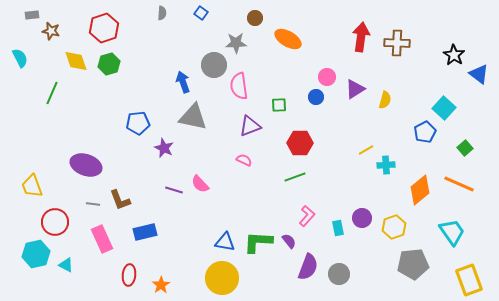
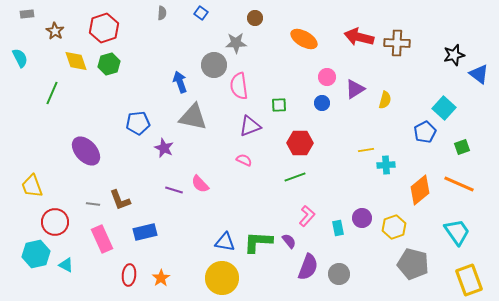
gray rectangle at (32, 15): moved 5 px left, 1 px up
brown star at (51, 31): moved 4 px right; rotated 18 degrees clockwise
red arrow at (361, 37): moved 2 px left; rotated 84 degrees counterclockwise
orange ellipse at (288, 39): moved 16 px right
black star at (454, 55): rotated 25 degrees clockwise
blue arrow at (183, 82): moved 3 px left
blue circle at (316, 97): moved 6 px right, 6 px down
green square at (465, 148): moved 3 px left, 1 px up; rotated 21 degrees clockwise
yellow line at (366, 150): rotated 21 degrees clockwise
purple ellipse at (86, 165): moved 14 px up; rotated 28 degrees clockwise
cyan trapezoid at (452, 232): moved 5 px right
gray pentagon at (413, 264): rotated 20 degrees clockwise
orange star at (161, 285): moved 7 px up
